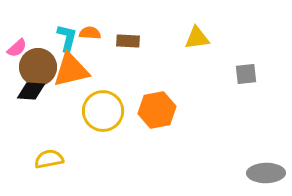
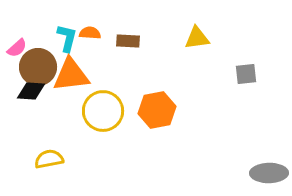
orange triangle: moved 5 px down; rotated 6 degrees clockwise
gray ellipse: moved 3 px right
